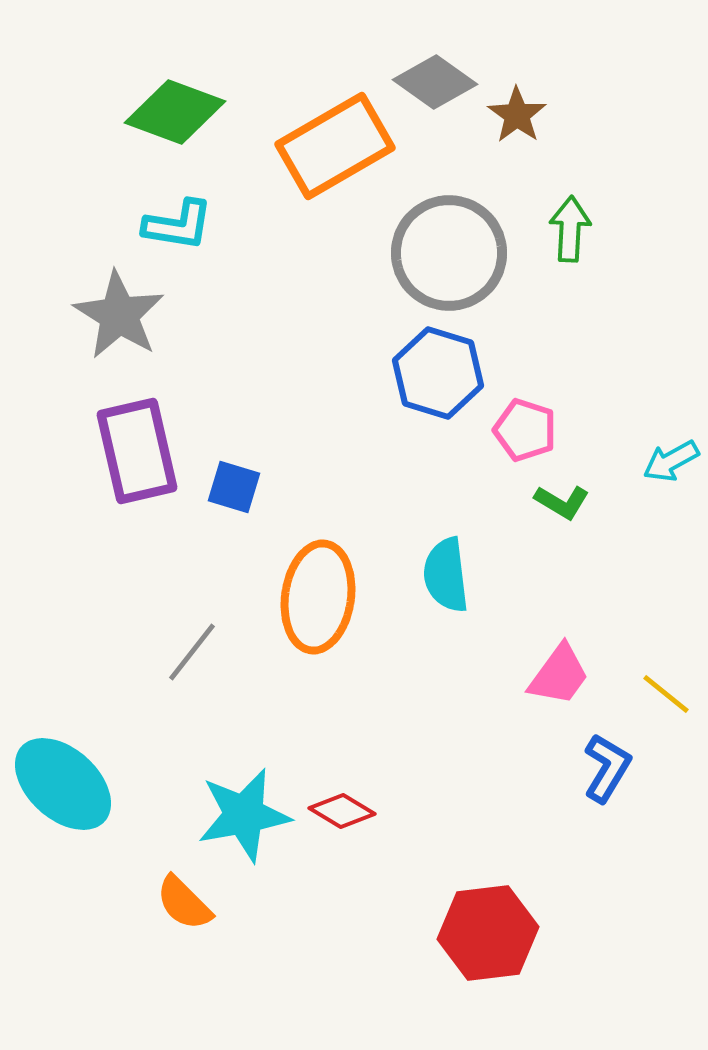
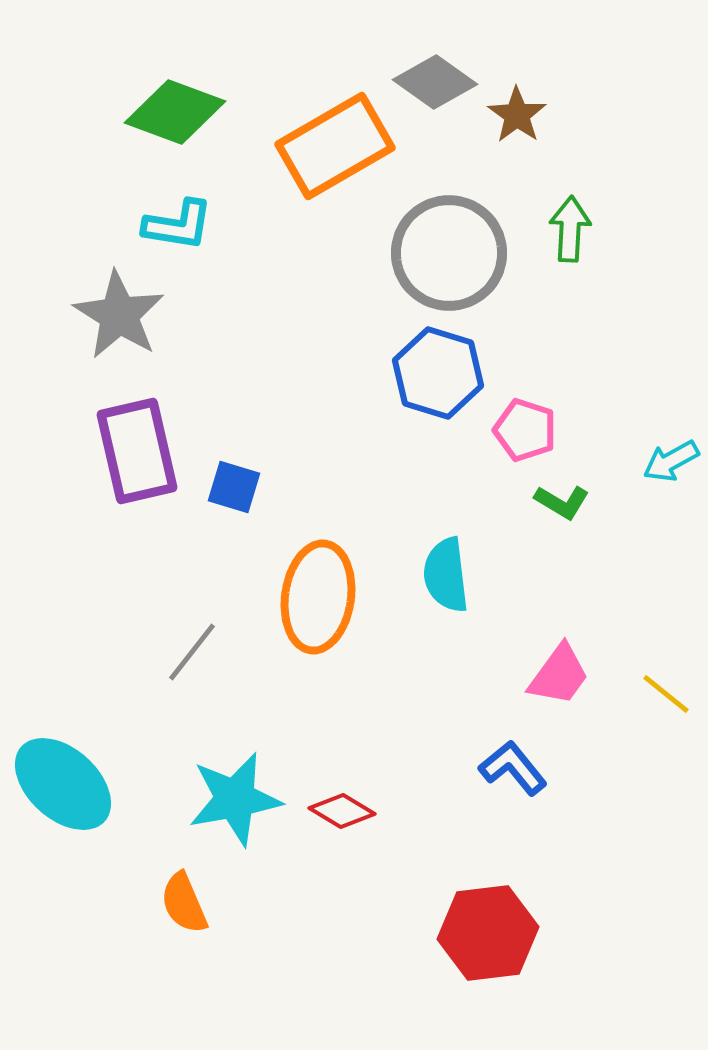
blue L-shape: moved 94 px left; rotated 70 degrees counterclockwise
cyan star: moved 9 px left, 16 px up
orange semicircle: rotated 22 degrees clockwise
